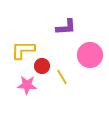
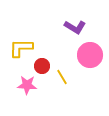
purple L-shape: moved 9 px right; rotated 35 degrees clockwise
yellow L-shape: moved 2 px left, 2 px up
